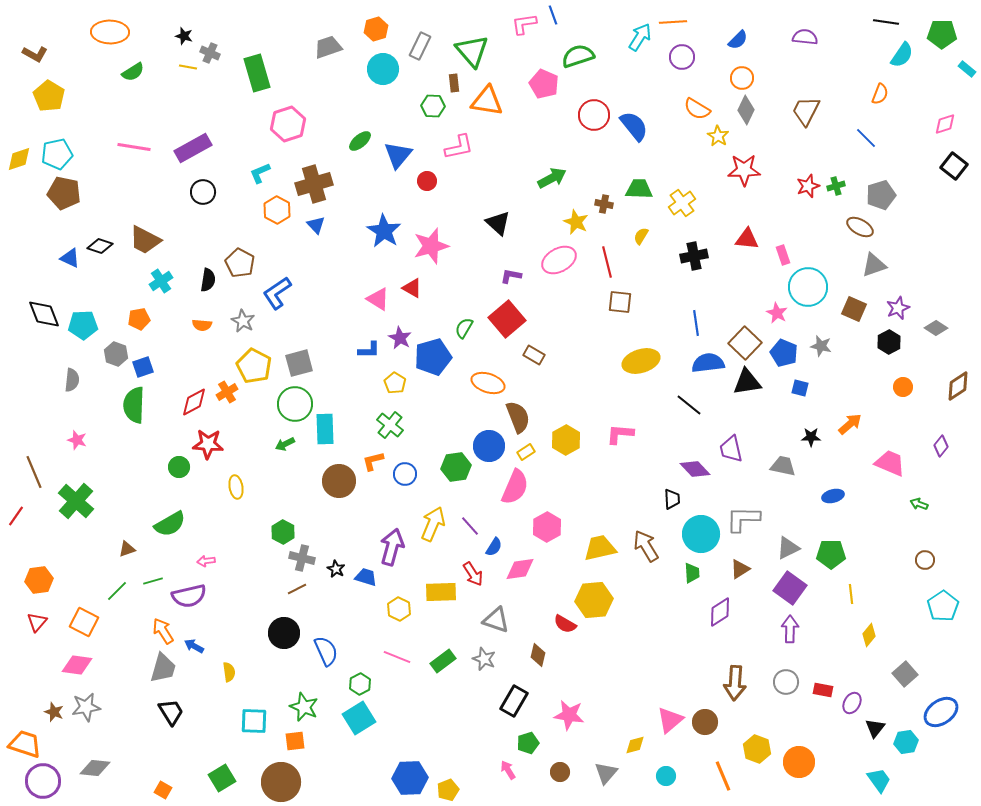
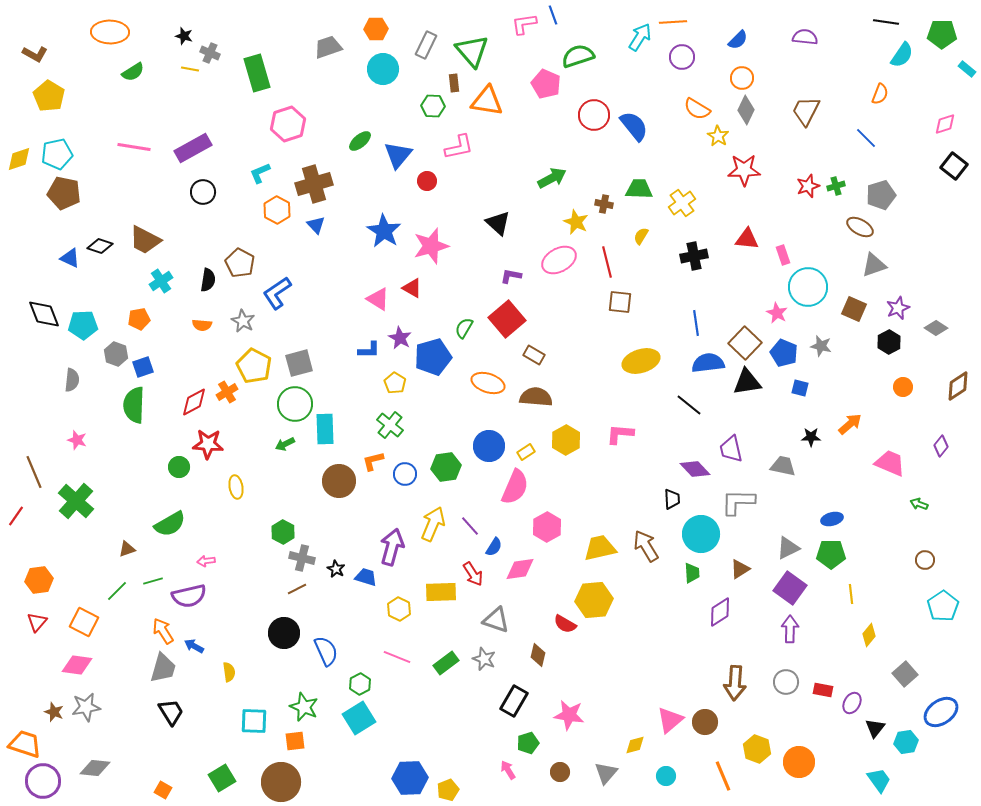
orange hexagon at (376, 29): rotated 15 degrees clockwise
gray rectangle at (420, 46): moved 6 px right, 1 px up
yellow line at (188, 67): moved 2 px right, 2 px down
pink pentagon at (544, 84): moved 2 px right
brown semicircle at (518, 417): moved 18 px right, 20 px up; rotated 64 degrees counterclockwise
green hexagon at (456, 467): moved 10 px left
blue ellipse at (833, 496): moved 1 px left, 23 px down
gray L-shape at (743, 519): moved 5 px left, 17 px up
green rectangle at (443, 661): moved 3 px right, 2 px down
